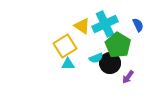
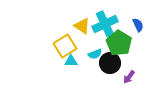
green pentagon: moved 1 px right, 2 px up
cyan semicircle: moved 1 px left, 4 px up
cyan triangle: moved 3 px right, 3 px up
purple arrow: moved 1 px right
